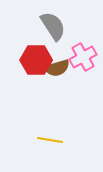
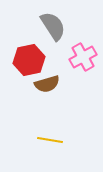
red hexagon: moved 7 px left; rotated 12 degrees counterclockwise
brown semicircle: moved 10 px left, 16 px down
